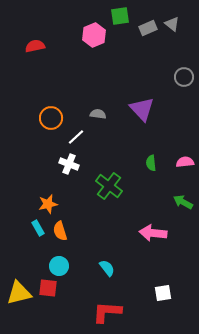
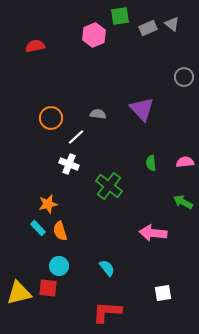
cyan rectangle: rotated 14 degrees counterclockwise
